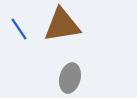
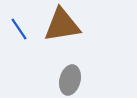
gray ellipse: moved 2 px down
